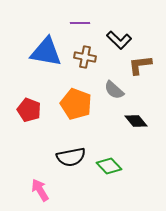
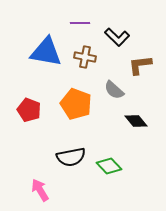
black L-shape: moved 2 px left, 3 px up
